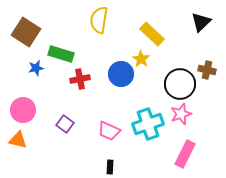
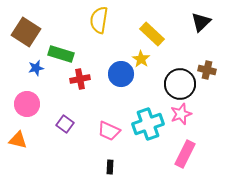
pink circle: moved 4 px right, 6 px up
